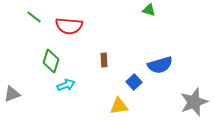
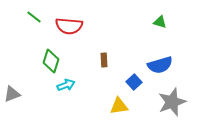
green triangle: moved 11 px right, 12 px down
gray star: moved 22 px left
